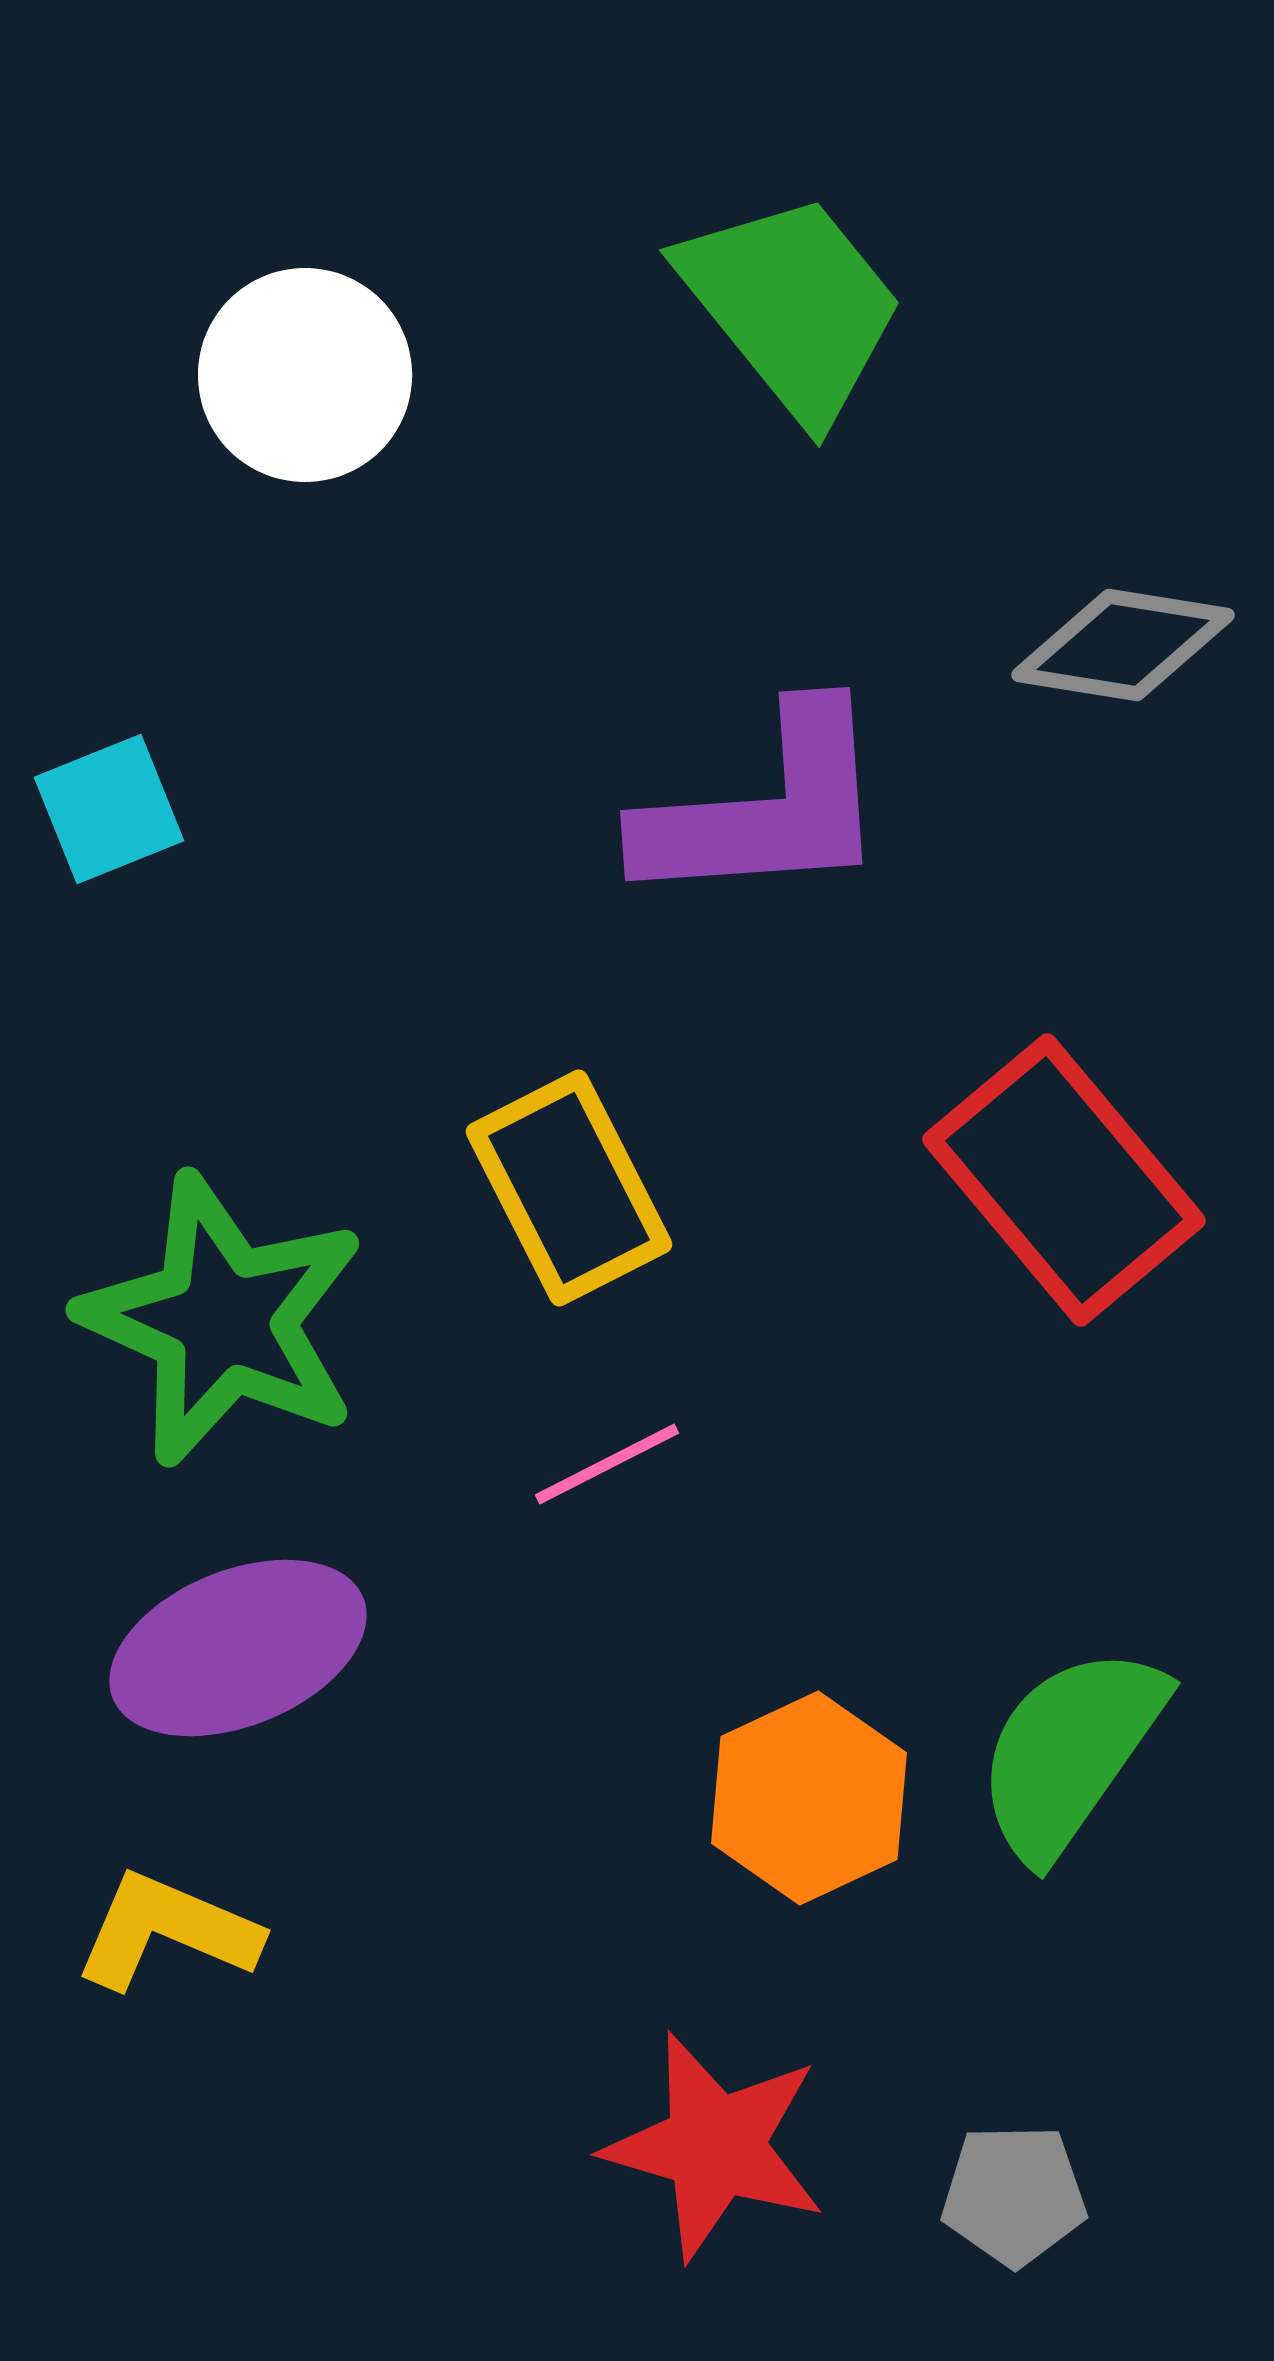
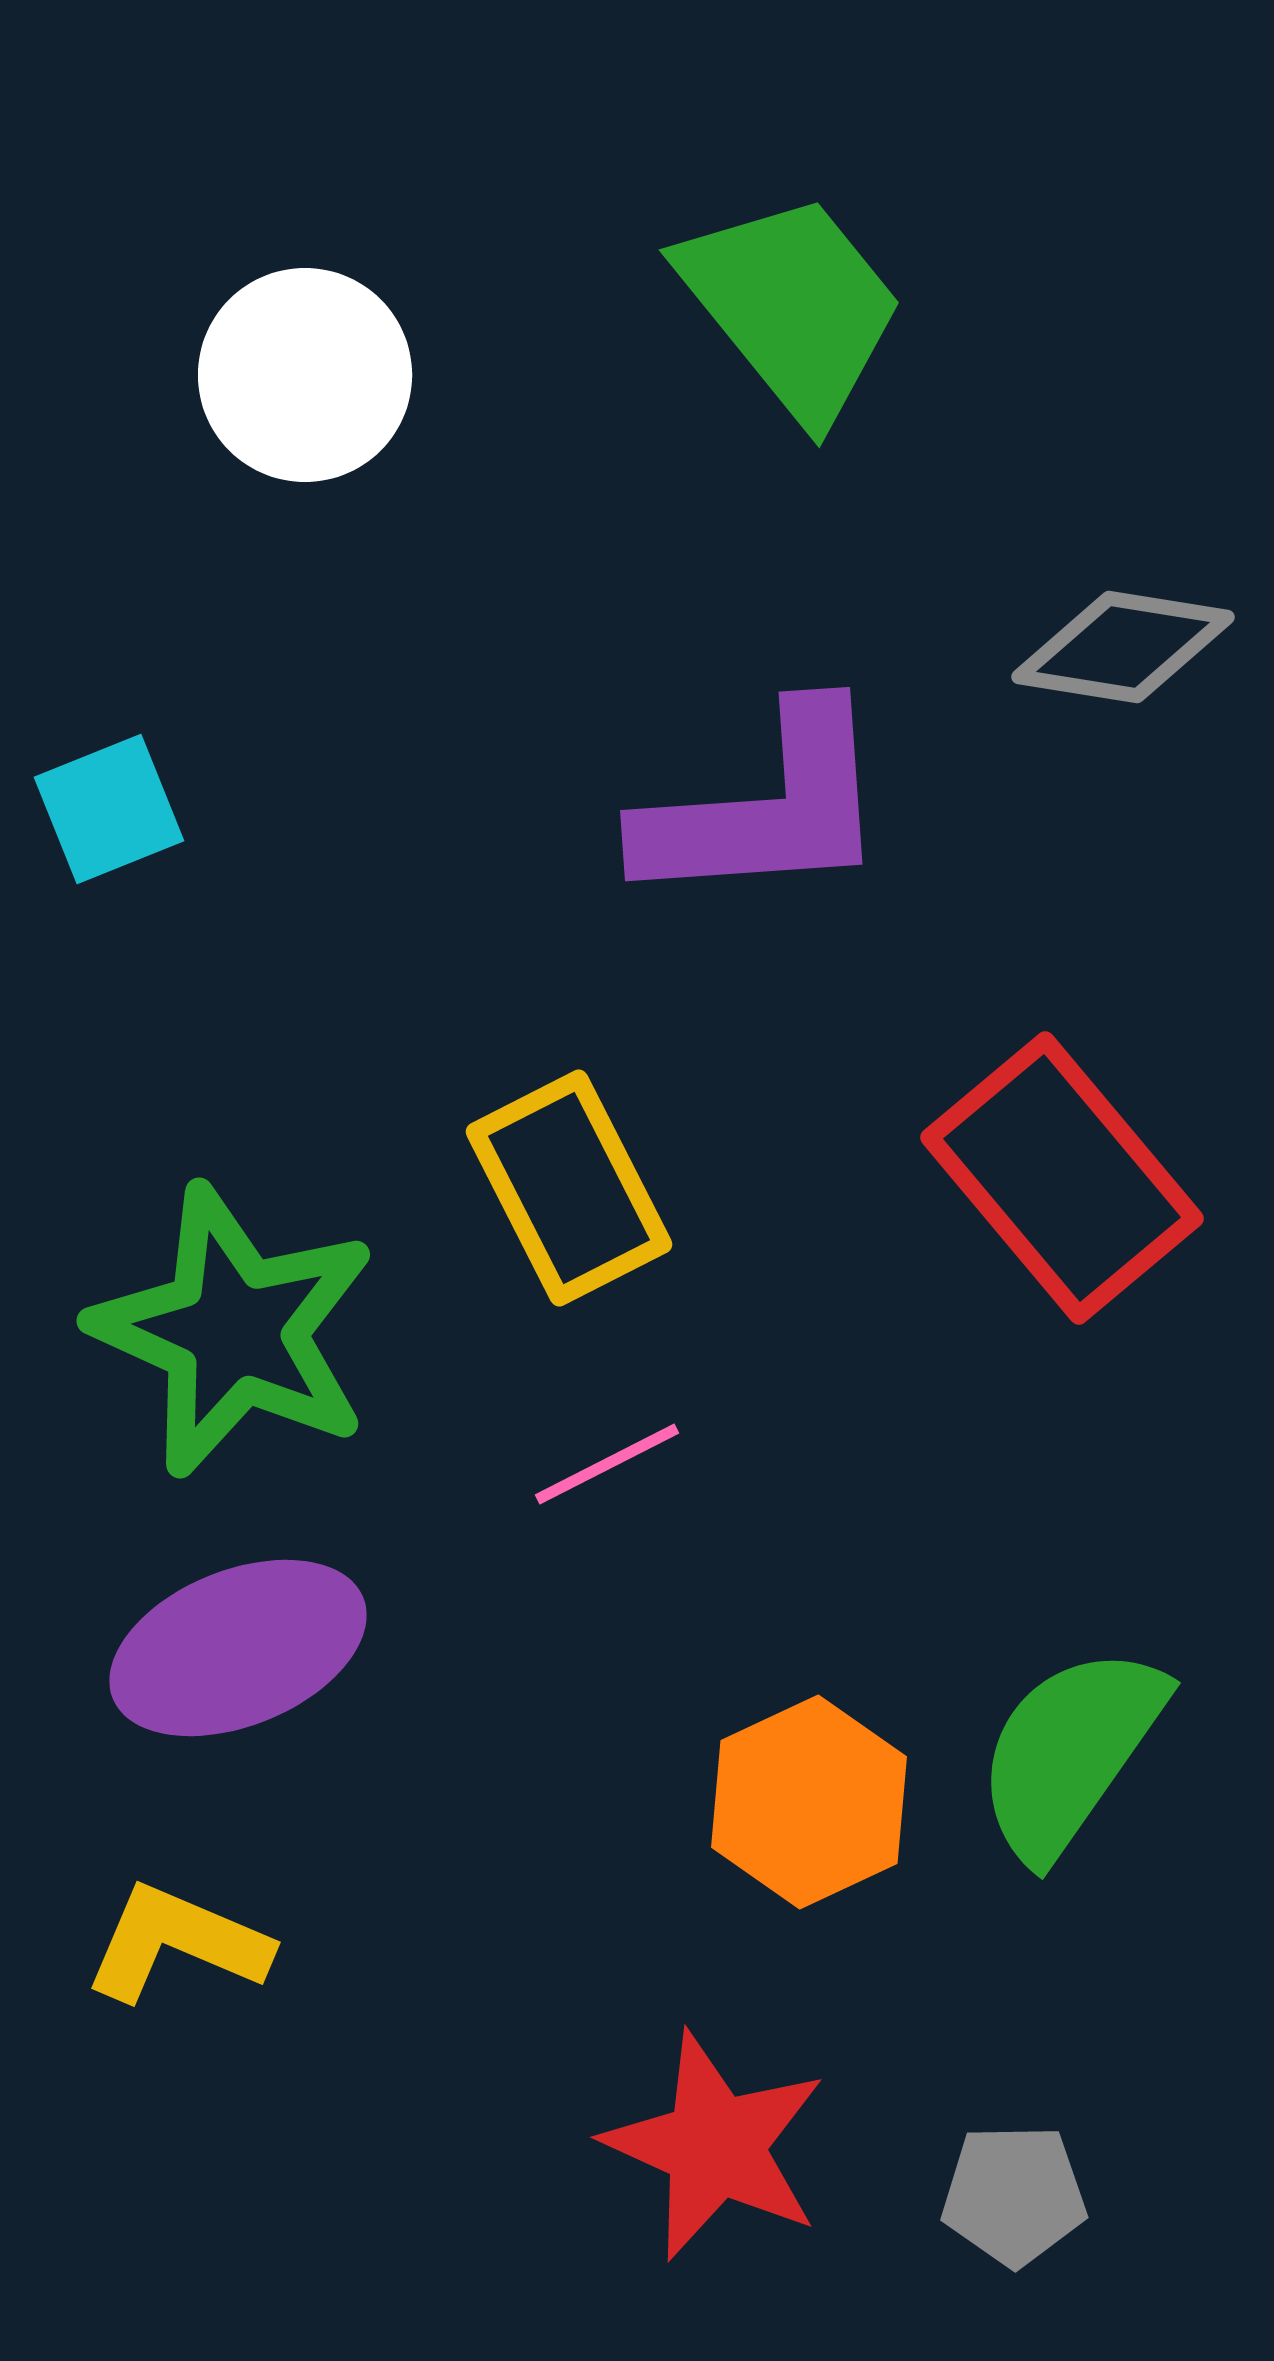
gray diamond: moved 2 px down
red rectangle: moved 2 px left, 2 px up
green star: moved 11 px right, 11 px down
orange hexagon: moved 4 px down
yellow L-shape: moved 10 px right, 12 px down
red star: rotated 8 degrees clockwise
